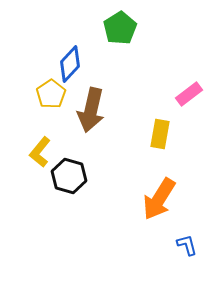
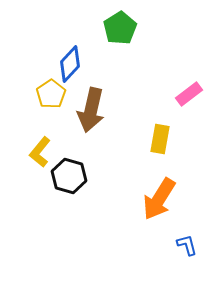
yellow rectangle: moved 5 px down
